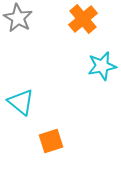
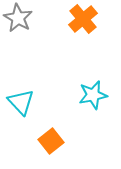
cyan star: moved 9 px left, 29 px down
cyan triangle: rotated 8 degrees clockwise
orange square: rotated 20 degrees counterclockwise
